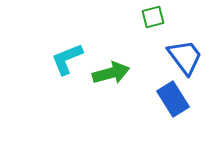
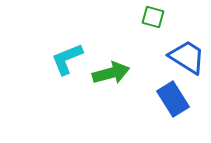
green square: rotated 30 degrees clockwise
blue trapezoid: moved 2 px right; rotated 21 degrees counterclockwise
